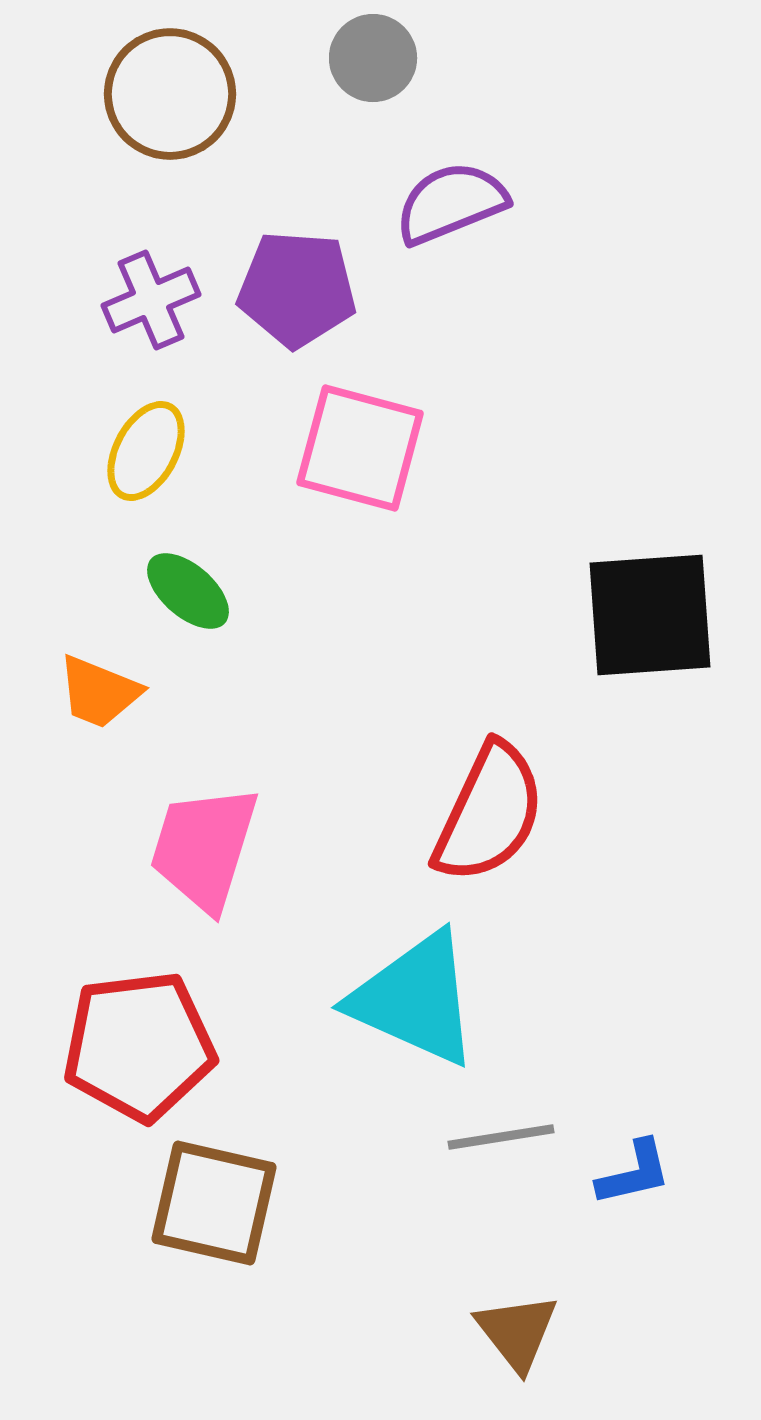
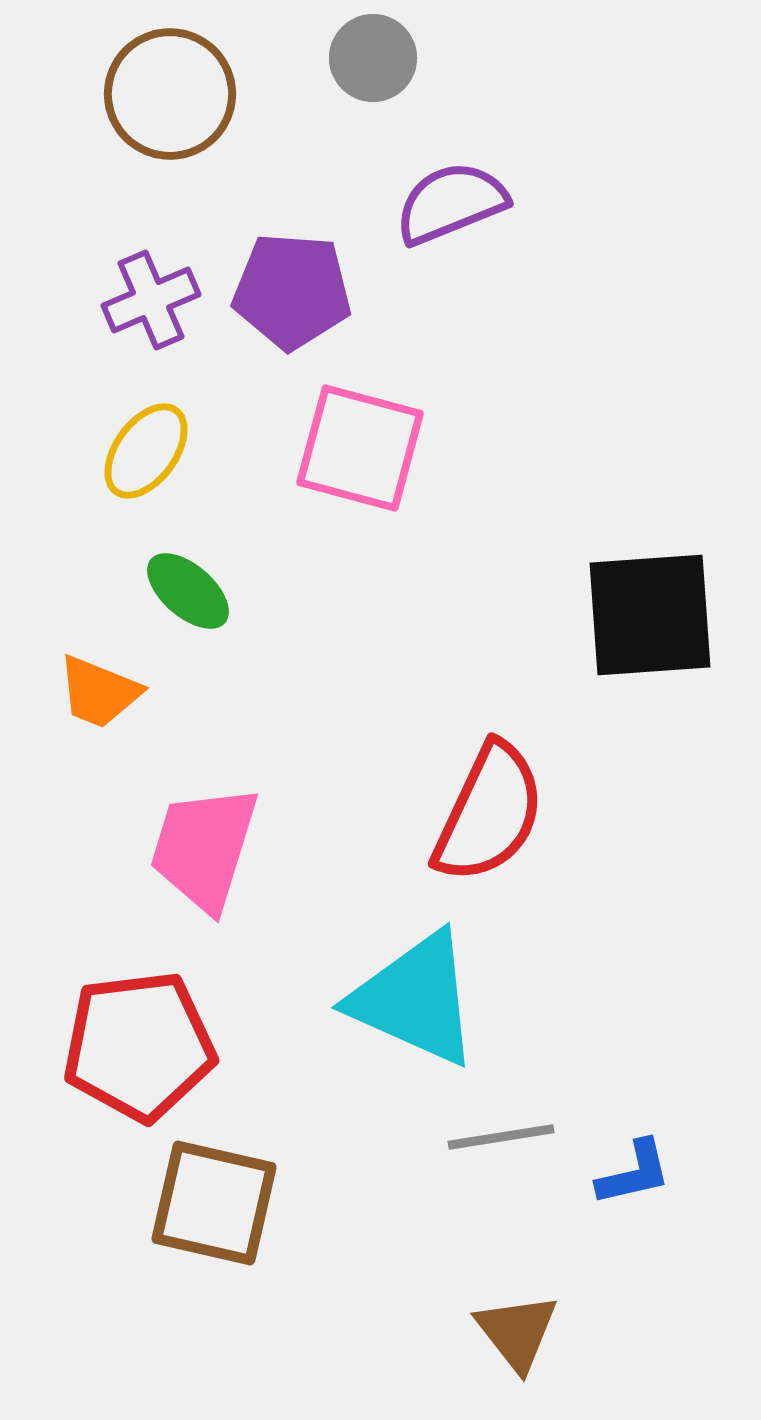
purple pentagon: moved 5 px left, 2 px down
yellow ellipse: rotated 8 degrees clockwise
